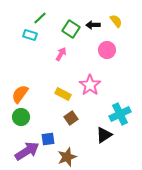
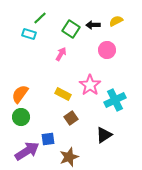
yellow semicircle: rotated 80 degrees counterclockwise
cyan rectangle: moved 1 px left, 1 px up
cyan cross: moved 5 px left, 14 px up
brown star: moved 2 px right
